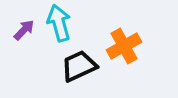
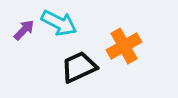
cyan arrow: rotated 132 degrees clockwise
black trapezoid: moved 1 px down
